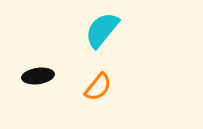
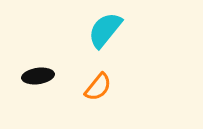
cyan semicircle: moved 3 px right
